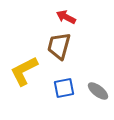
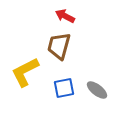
red arrow: moved 1 px left, 1 px up
yellow L-shape: moved 1 px right, 1 px down
gray ellipse: moved 1 px left, 1 px up
